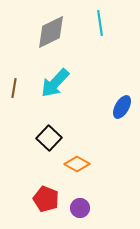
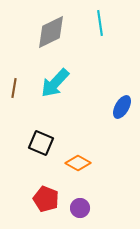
black square: moved 8 px left, 5 px down; rotated 20 degrees counterclockwise
orange diamond: moved 1 px right, 1 px up
